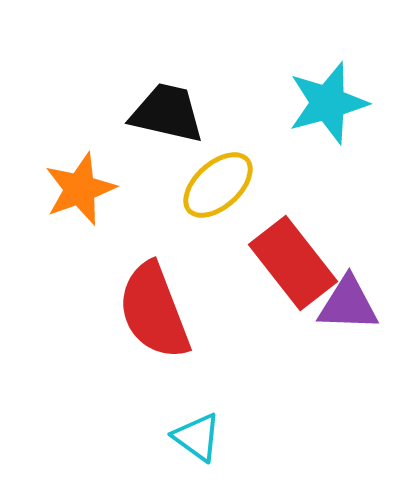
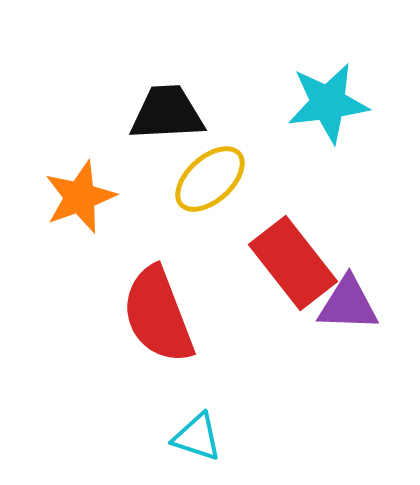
cyan star: rotated 8 degrees clockwise
black trapezoid: rotated 16 degrees counterclockwise
yellow ellipse: moved 8 px left, 6 px up
orange star: moved 8 px down
red semicircle: moved 4 px right, 4 px down
cyan triangle: rotated 18 degrees counterclockwise
